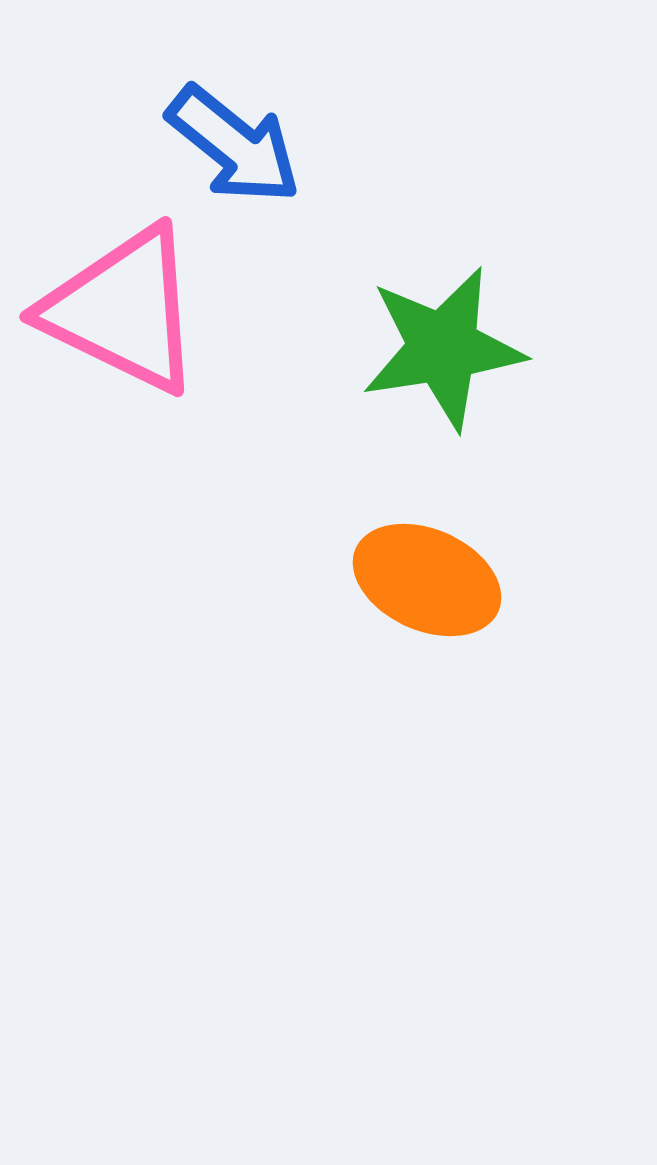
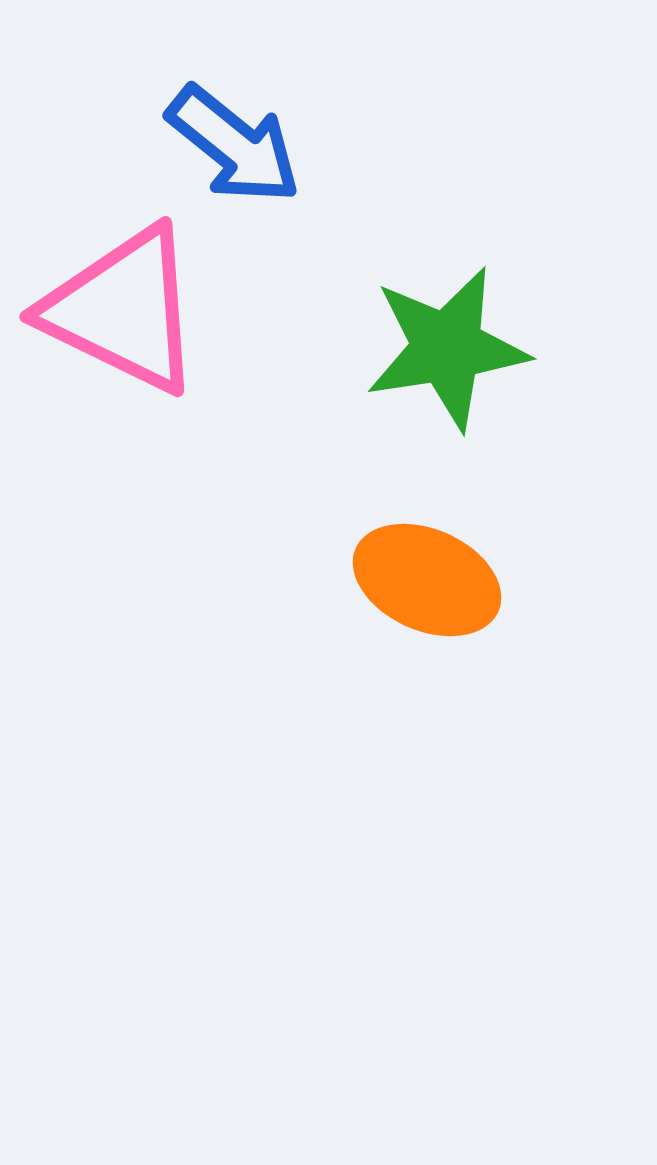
green star: moved 4 px right
